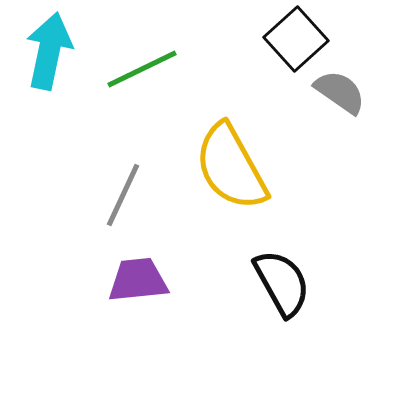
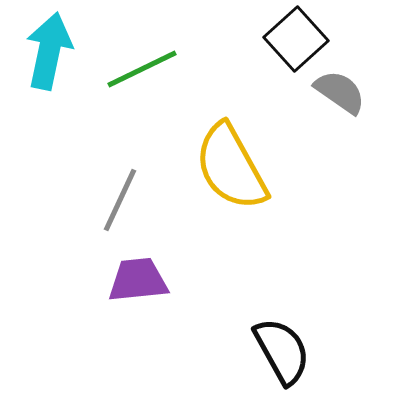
gray line: moved 3 px left, 5 px down
black semicircle: moved 68 px down
